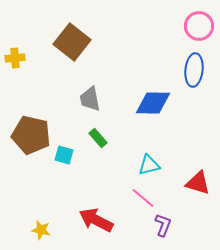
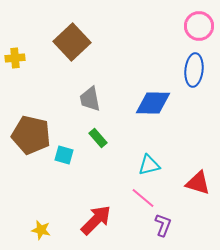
brown square: rotated 9 degrees clockwise
red arrow: rotated 108 degrees clockwise
